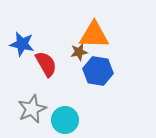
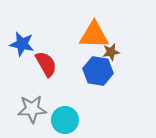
brown star: moved 32 px right
gray star: rotated 20 degrees clockwise
